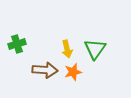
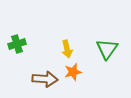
green triangle: moved 12 px right
brown arrow: moved 9 px down
